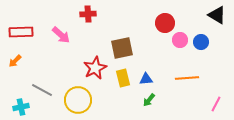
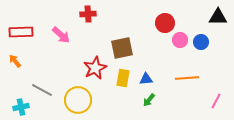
black triangle: moved 1 px right, 2 px down; rotated 30 degrees counterclockwise
orange arrow: rotated 96 degrees clockwise
yellow rectangle: rotated 24 degrees clockwise
pink line: moved 3 px up
